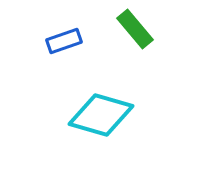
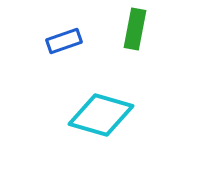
green rectangle: rotated 51 degrees clockwise
